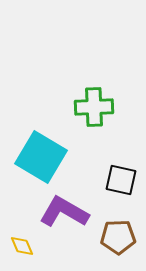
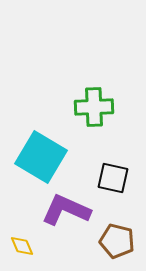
black square: moved 8 px left, 2 px up
purple L-shape: moved 2 px right, 2 px up; rotated 6 degrees counterclockwise
brown pentagon: moved 1 px left, 4 px down; rotated 16 degrees clockwise
